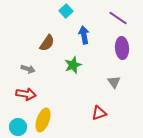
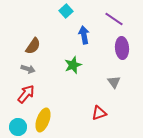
purple line: moved 4 px left, 1 px down
brown semicircle: moved 14 px left, 3 px down
red arrow: rotated 60 degrees counterclockwise
